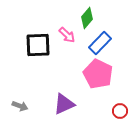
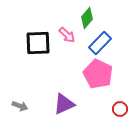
black square: moved 2 px up
red circle: moved 2 px up
